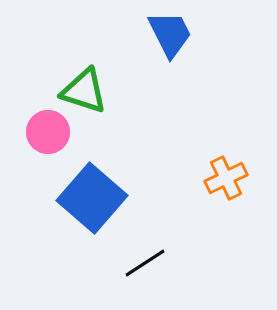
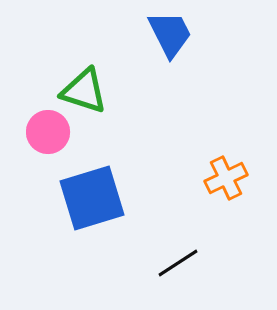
blue square: rotated 32 degrees clockwise
black line: moved 33 px right
